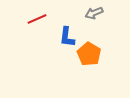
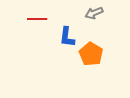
red line: rotated 24 degrees clockwise
orange pentagon: moved 2 px right
